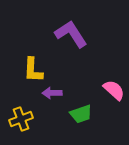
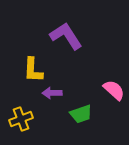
purple L-shape: moved 5 px left, 2 px down
